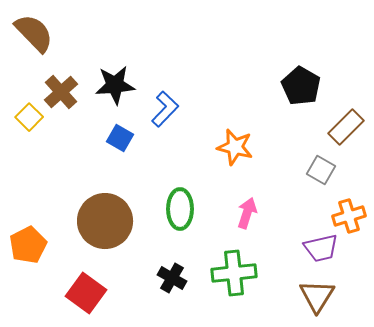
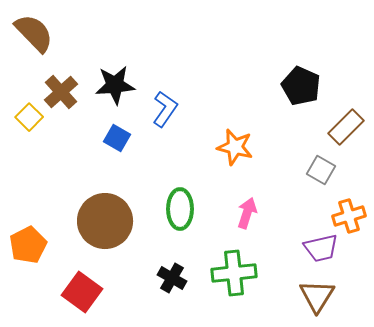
black pentagon: rotated 6 degrees counterclockwise
blue L-shape: rotated 9 degrees counterclockwise
blue square: moved 3 px left
red square: moved 4 px left, 1 px up
